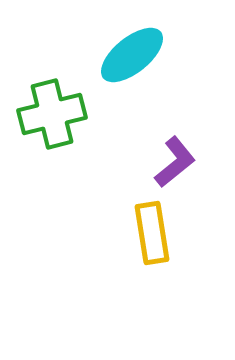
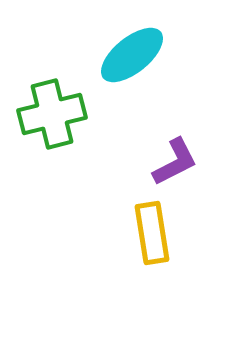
purple L-shape: rotated 12 degrees clockwise
